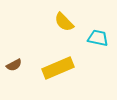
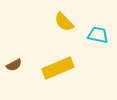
cyan trapezoid: moved 3 px up
